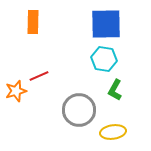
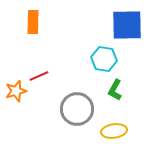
blue square: moved 21 px right, 1 px down
gray circle: moved 2 px left, 1 px up
yellow ellipse: moved 1 px right, 1 px up
